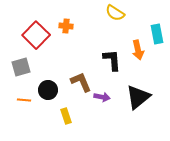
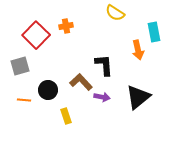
orange cross: rotated 16 degrees counterclockwise
cyan rectangle: moved 3 px left, 2 px up
black L-shape: moved 8 px left, 5 px down
gray square: moved 1 px left, 1 px up
brown L-shape: rotated 20 degrees counterclockwise
